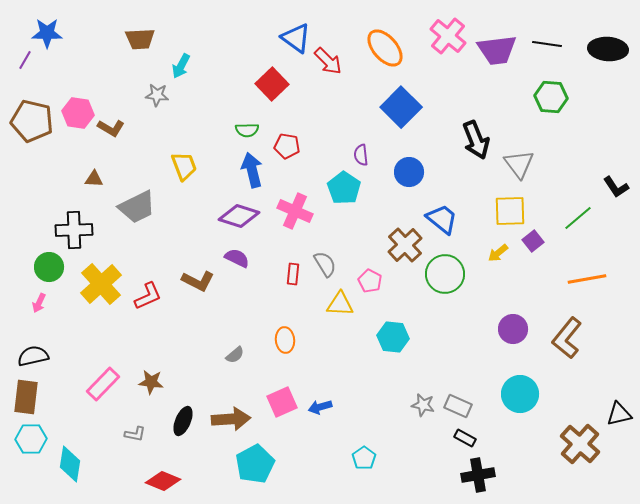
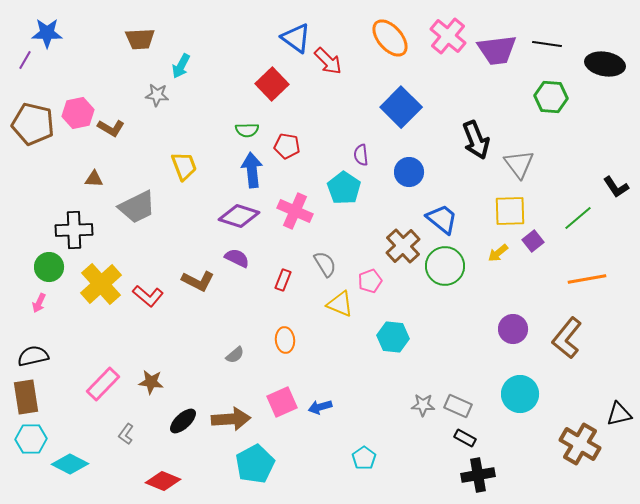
orange ellipse at (385, 48): moved 5 px right, 10 px up
black ellipse at (608, 49): moved 3 px left, 15 px down; rotated 6 degrees clockwise
pink hexagon at (78, 113): rotated 20 degrees counterclockwise
brown pentagon at (32, 121): moved 1 px right, 3 px down
blue arrow at (252, 170): rotated 8 degrees clockwise
brown cross at (405, 245): moved 2 px left, 1 px down
red rectangle at (293, 274): moved 10 px left, 6 px down; rotated 15 degrees clockwise
green circle at (445, 274): moved 8 px up
pink pentagon at (370, 281): rotated 25 degrees clockwise
red L-shape at (148, 296): rotated 64 degrees clockwise
yellow triangle at (340, 304): rotated 20 degrees clockwise
brown rectangle at (26, 397): rotated 16 degrees counterclockwise
gray star at (423, 405): rotated 10 degrees counterclockwise
black ellipse at (183, 421): rotated 24 degrees clockwise
gray L-shape at (135, 434): moved 9 px left; rotated 115 degrees clockwise
brown cross at (580, 444): rotated 12 degrees counterclockwise
cyan diamond at (70, 464): rotated 72 degrees counterclockwise
